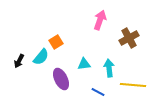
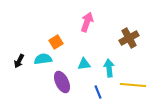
pink arrow: moved 13 px left, 2 px down
cyan semicircle: moved 2 px right, 2 px down; rotated 138 degrees counterclockwise
purple ellipse: moved 1 px right, 3 px down
blue line: rotated 40 degrees clockwise
